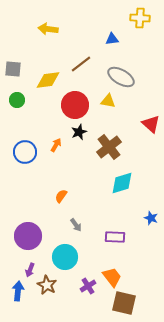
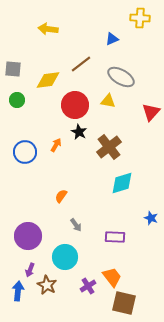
blue triangle: rotated 16 degrees counterclockwise
red triangle: moved 12 px up; rotated 30 degrees clockwise
black star: rotated 21 degrees counterclockwise
